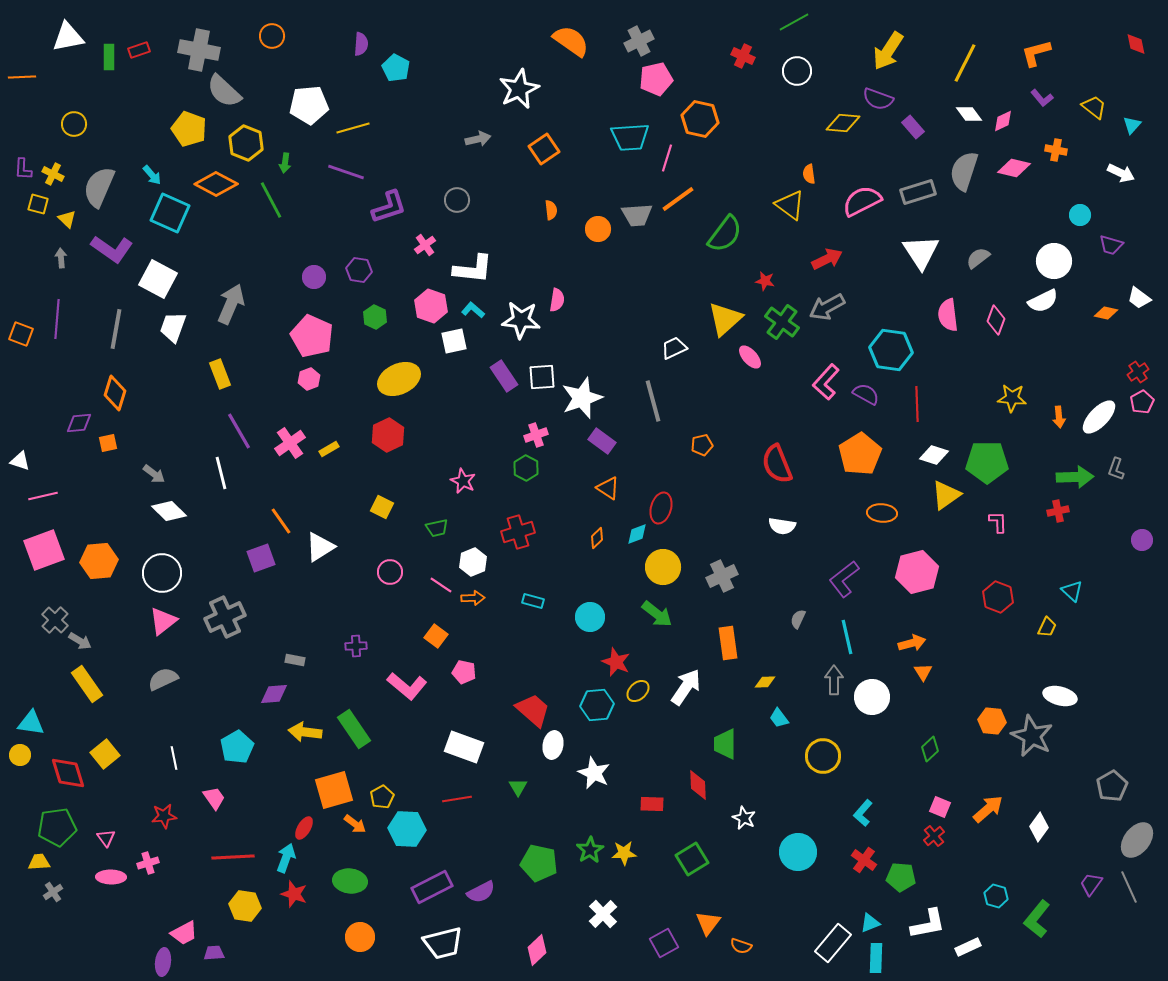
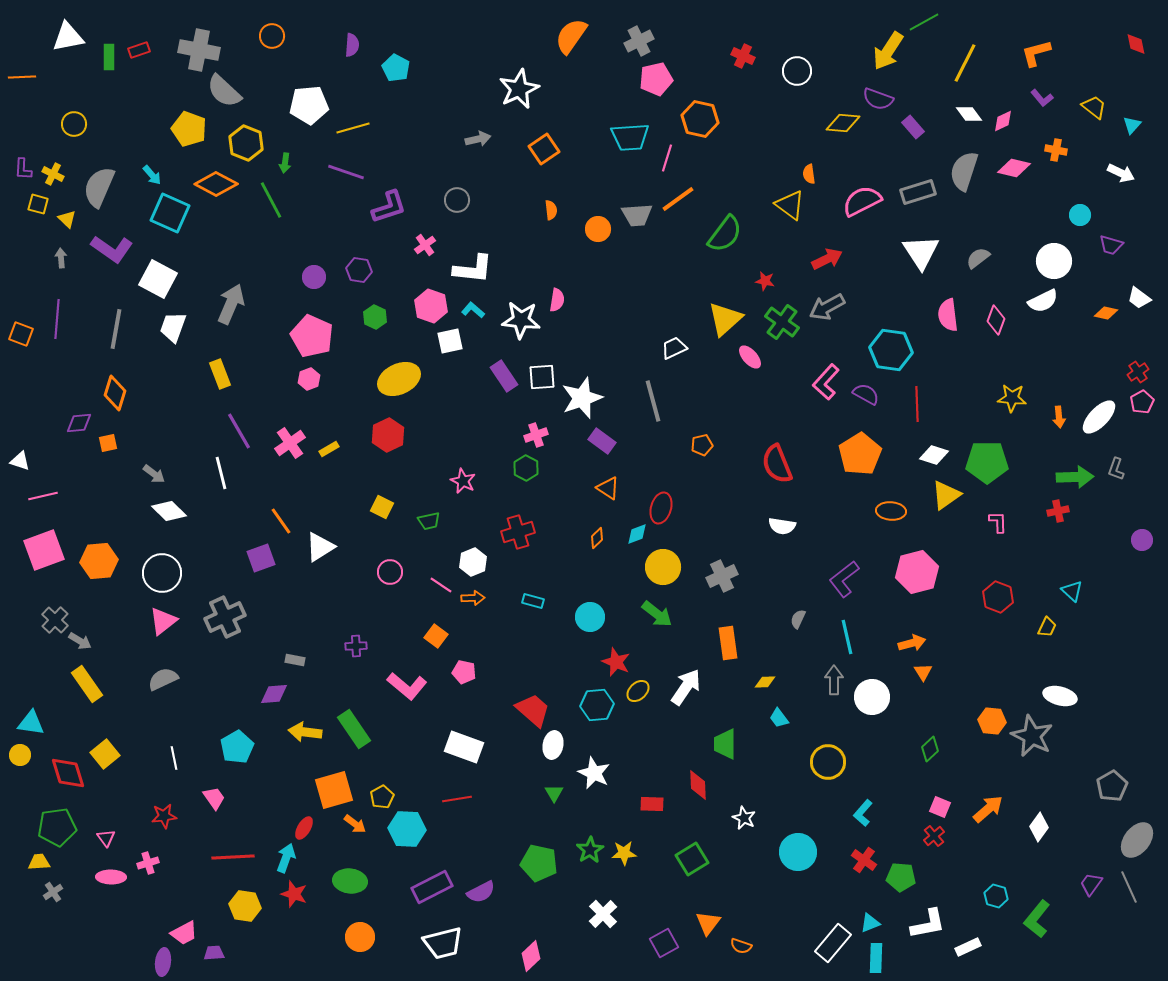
green line at (794, 22): moved 130 px right
orange semicircle at (571, 41): moved 5 px up; rotated 90 degrees counterclockwise
purple semicircle at (361, 44): moved 9 px left, 1 px down
white square at (454, 341): moved 4 px left
orange ellipse at (882, 513): moved 9 px right, 2 px up
green trapezoid at (437, 528): moved 8 px left, 7 px up
yellow circle at (823, 756): moved 5 px right, 6 px down
green triangle at (518, 787): moved 36 px right, 6 px down
pink diamond at (537, 950): moved 6 px left, 6 px down
